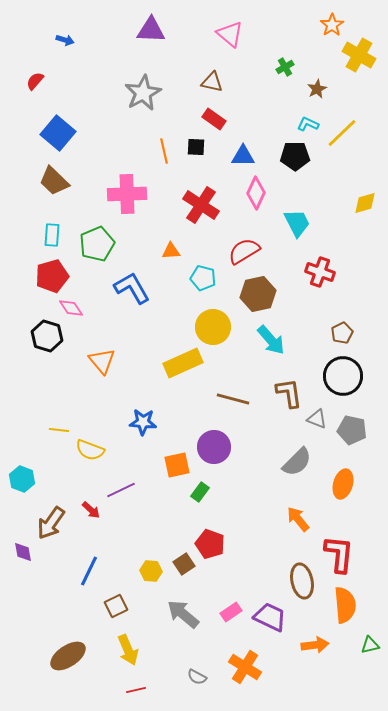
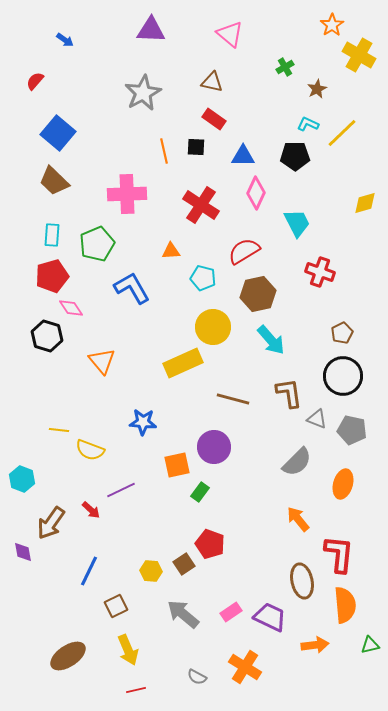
blue arrow at (65, 40): rotated 18 degrees clockwise
